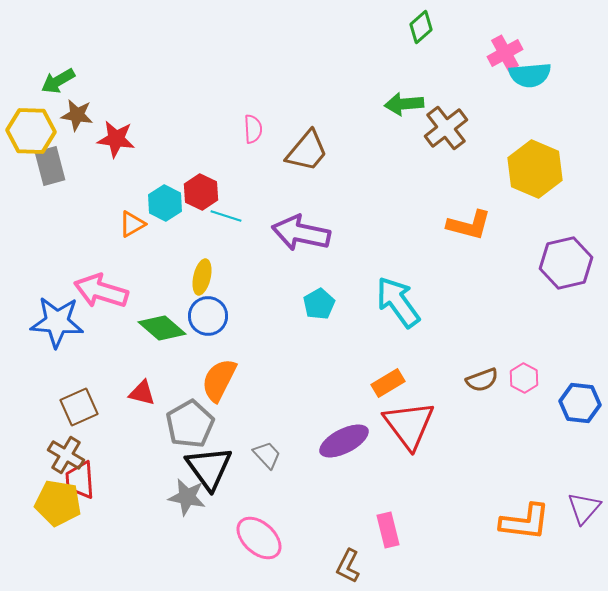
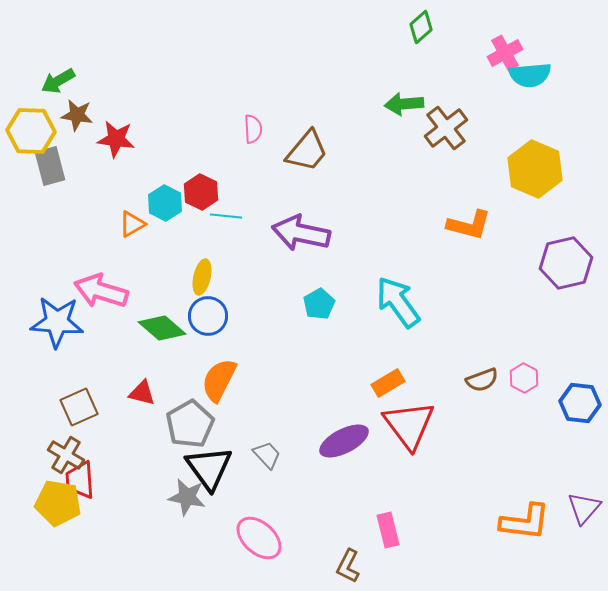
cyan line at (226, 216): rotated 12 degrees counterclockwise
